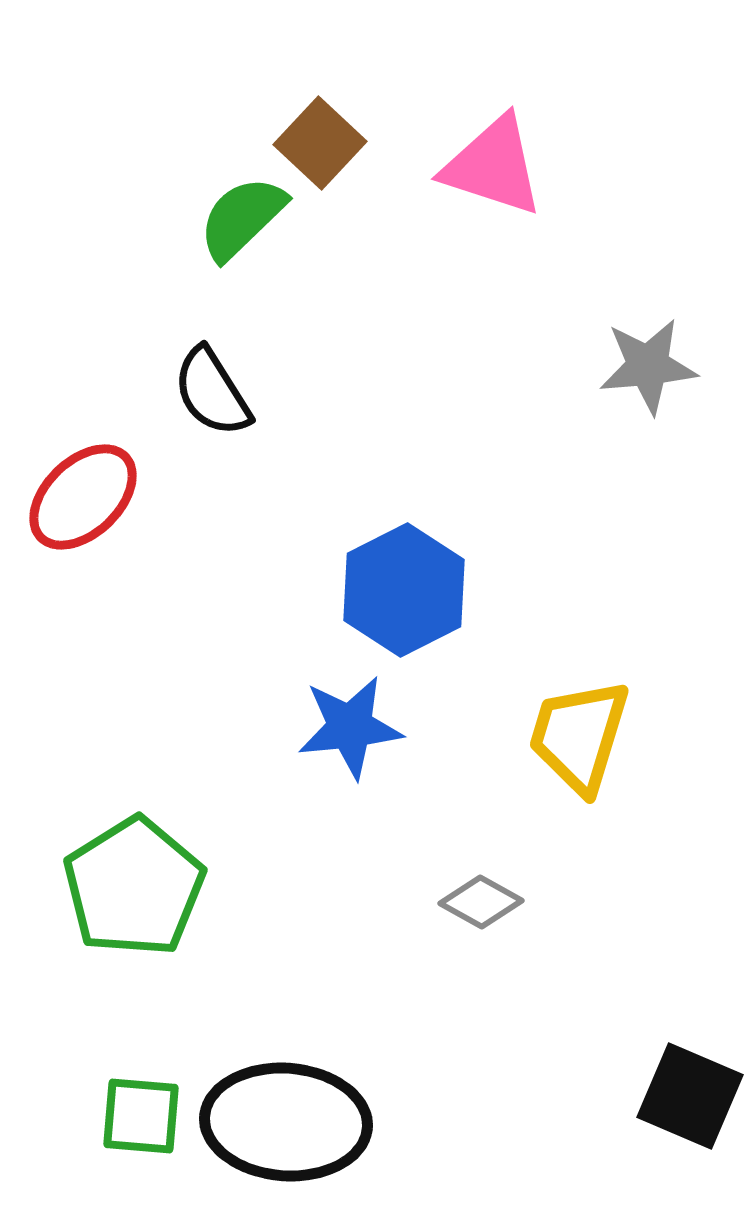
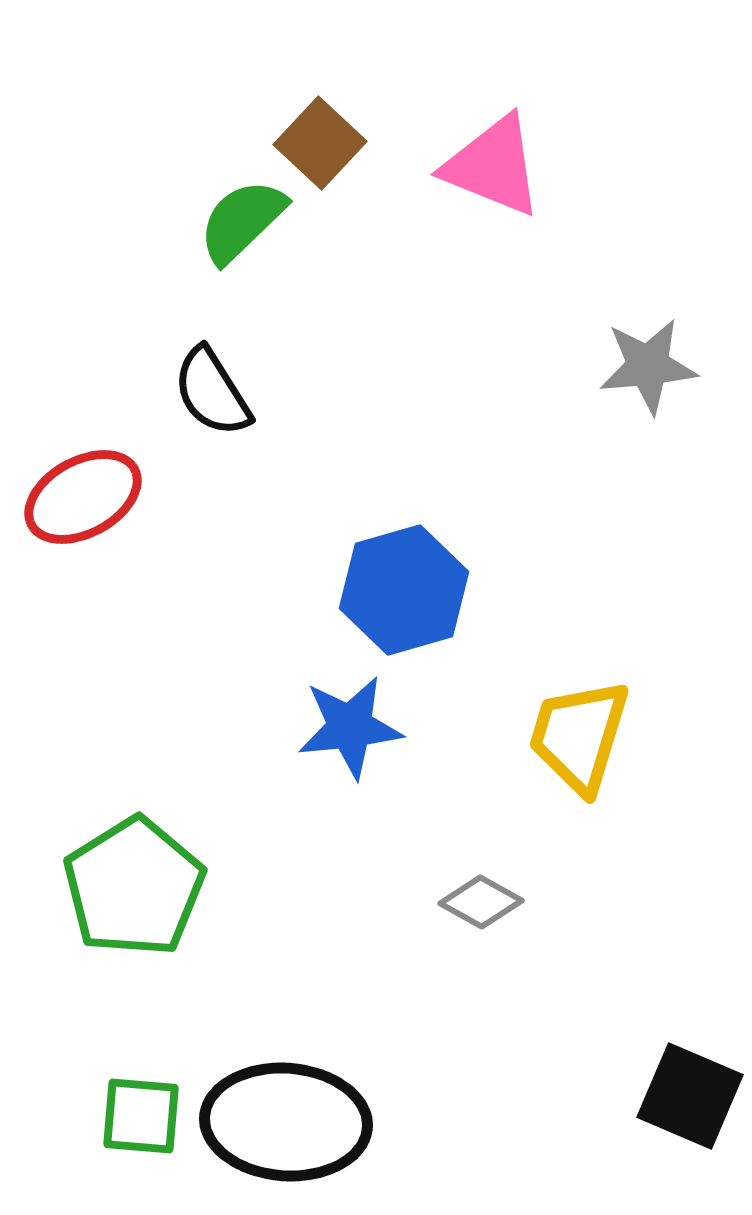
pink triangle: rotated 4 degrees clockwise
green semicircle: moved 3 px down
red ellipse: rotated 15 degrees clockwise
blue hexagon: rotated 11 degrees clockwise
